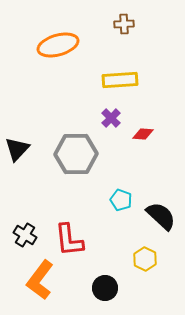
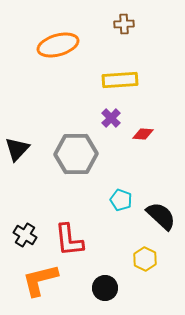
orange L-shape: rotated 39 degrees clockwise
